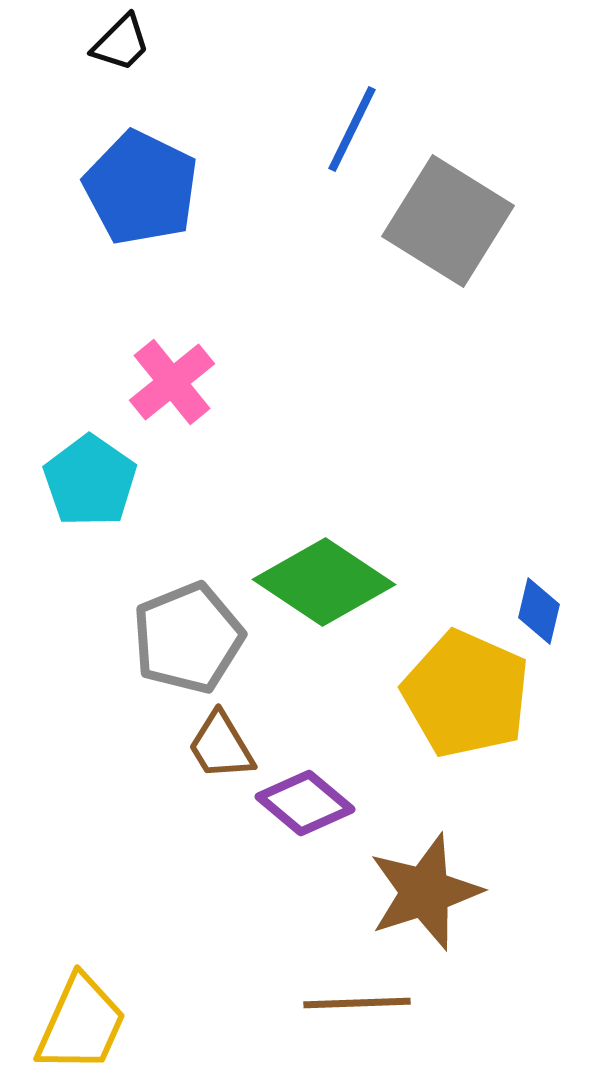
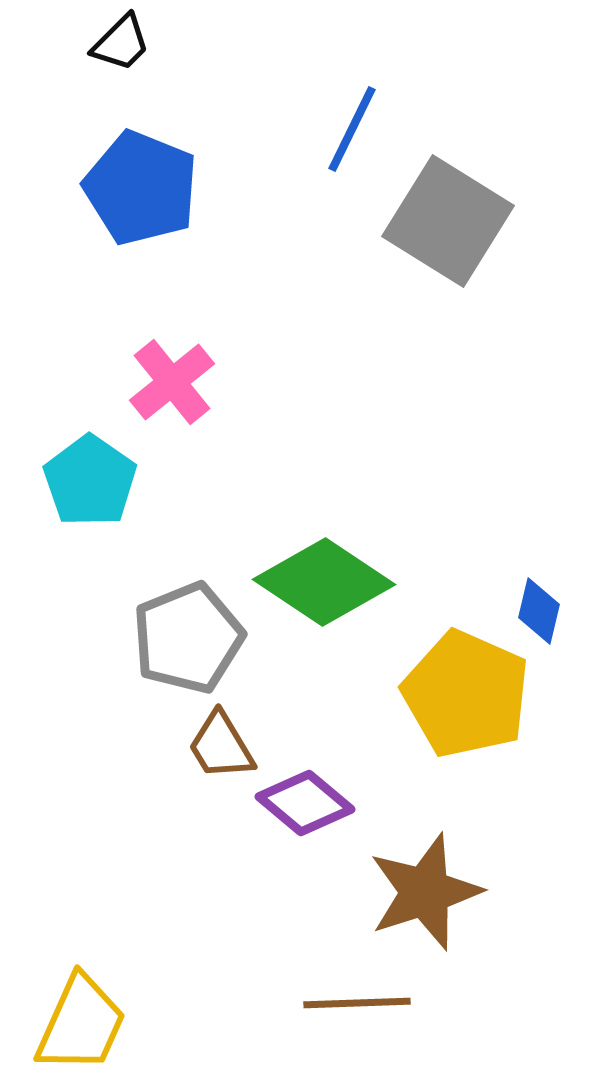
blue pentagon: rotated 4 degrees counterclockwise
